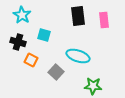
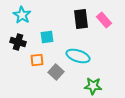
black rectangle: moved 3 px right, 3 px down
pink rectangle: rotated 35 degrees counterclockwise
cyan square: moved 3 px right, 2 px down; rotated 24 degrees counterclockwise
orange square: moved 6 px right; rotated 32 degrees counterclockwise
